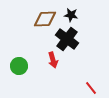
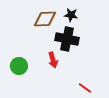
black cross: rotated 25 degrees counterclockwise
red line: moved 6 px left; rotated 16 degrees counterclockwise
